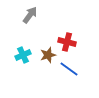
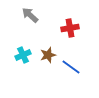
gray arrow: rotated 84 degrees counterclockwise
red cross: moved 3 px right, 14 px up; rotated 24 degrees counterclockwise
blue line: moved 2 px right, 2 px up
